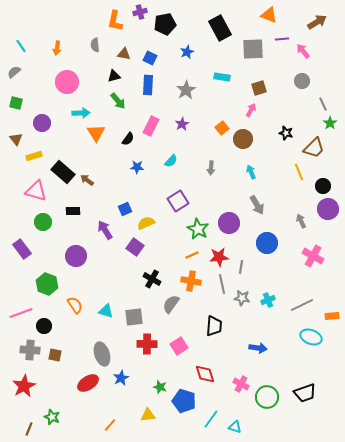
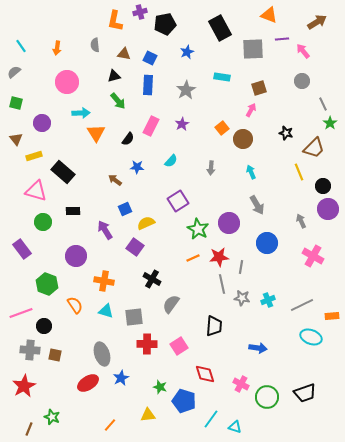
brown arrow at (87, 180): moved 28 px right
orange line at (192, 255): moved 1 px right, 3 px down
orange cross at (191, 281): moved 87 px left
